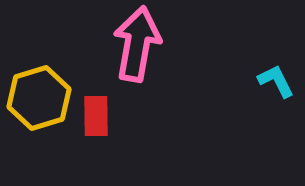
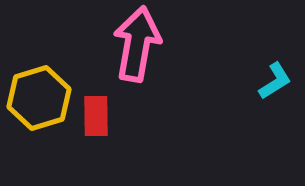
cyan L-shape: moved 1 px left; rotated 84 degrees clockwise
